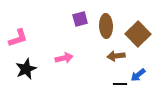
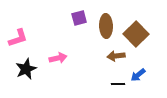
purple square: moved 1 px left, 1 px up
brown square: moved 2 px left
pink arrow: moved 6 px left
black line: moved 2 px left
